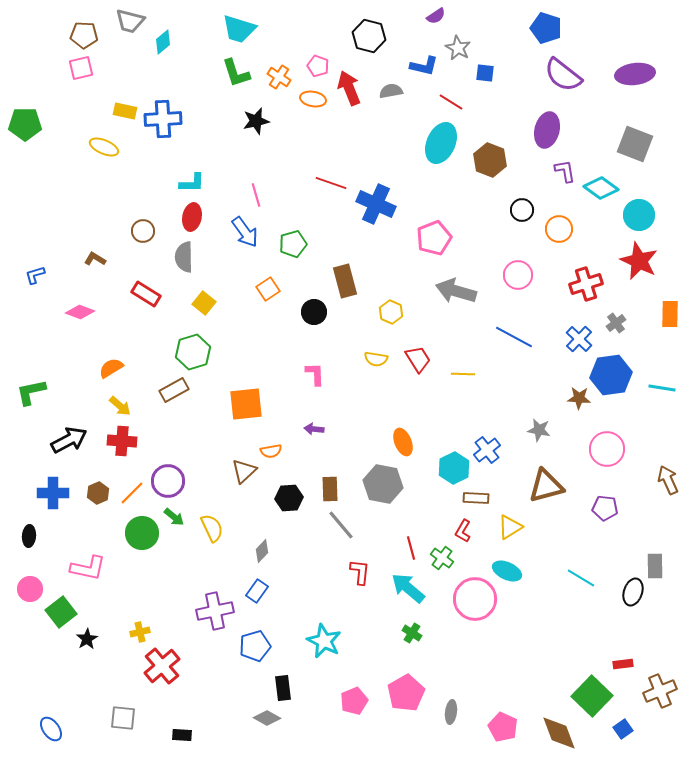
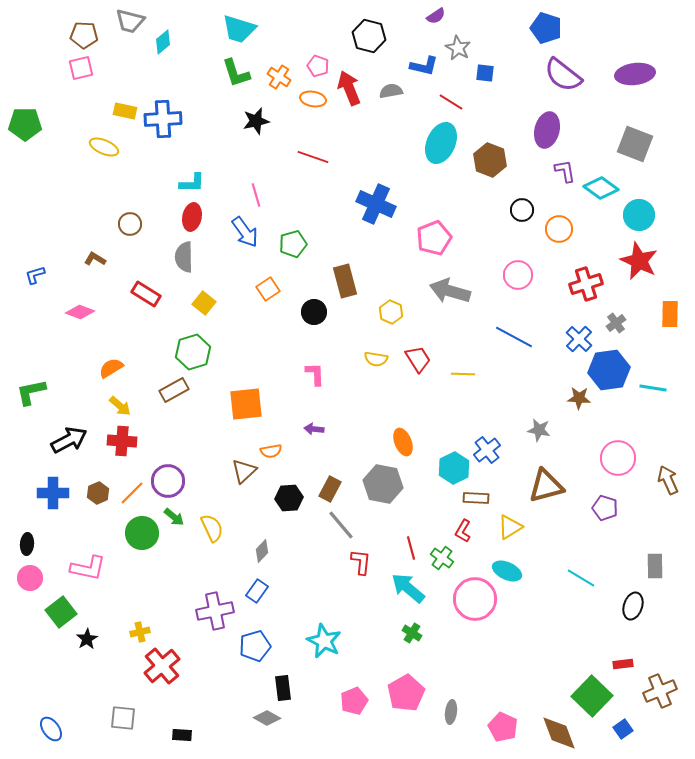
red line at (331, 183): moved 18 px left, 26 px up
brown circle at (143, 231): moved 13 px left, 7 px up
gray arrow at (456, 291): moved 6 px left
blue hexagon at (611, 375): moved 2 px left, 5 px up
cyan line at (662, 388): moved 9 px left
pink circle at (607, 449): moved 11 px right, 9 px down
brown rectangle at (330, 489): rotated 30 degrees clockwise
purple pentagon at (605, 508): rotated 10 degrees clockwise
black ellipse at (29, 536): moved 2 px left, 8 px down
red L-shape at (360, 572): moved 1 px right, 10 px up
pink circle at (30, 589): moved 11 px up
black ellipse at (633, 592): moved 14 px down
